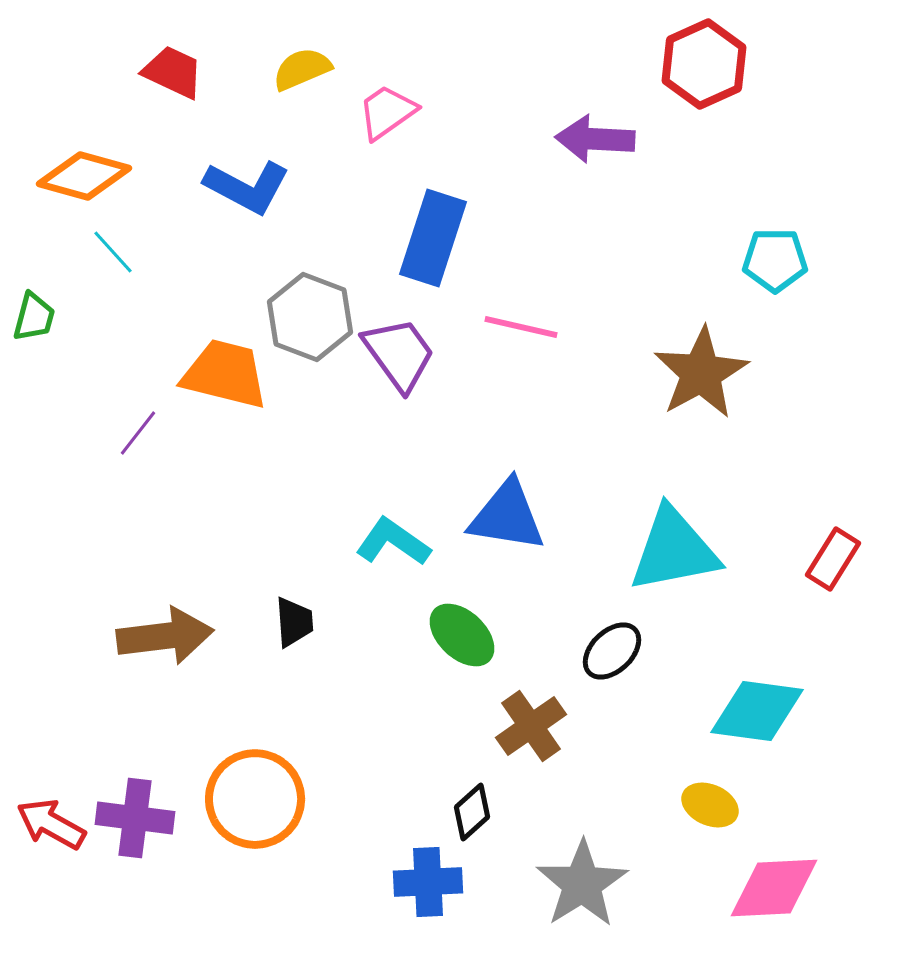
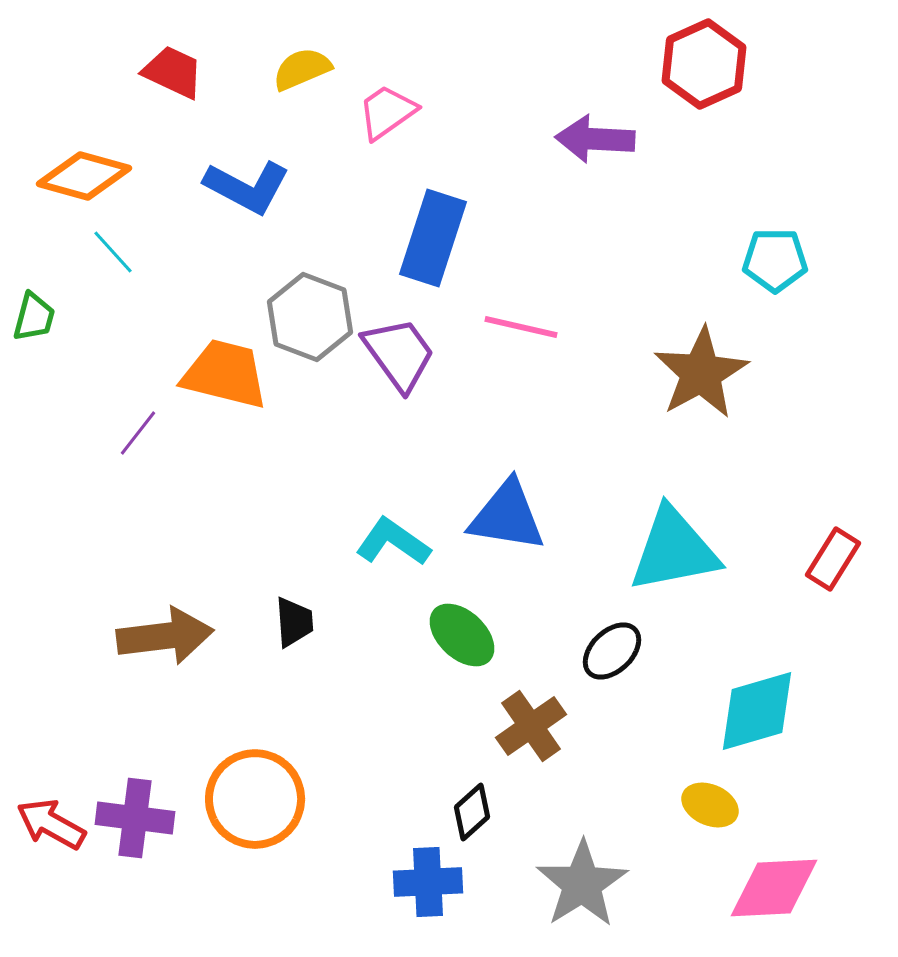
cyan diamond: rotated 24 degrees counterclockwise
